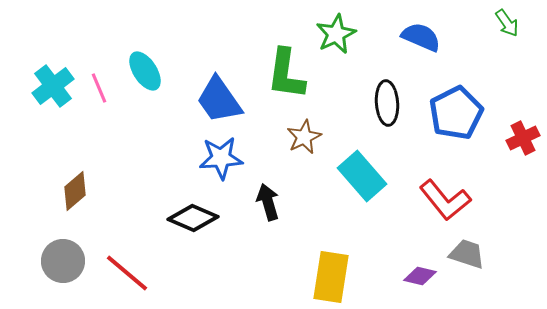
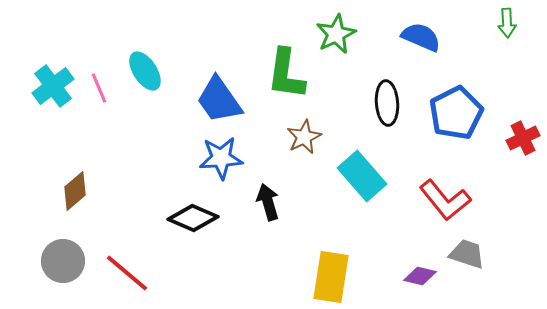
green arrow: rotated 32 degrees clockwise
